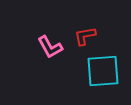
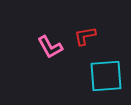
cyan square: moved 3 px right, 5 px down
